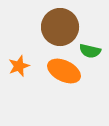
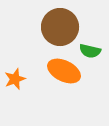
orange star: moved 4 px left, 13 px down
